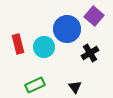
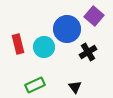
black cross: moved 2 px left, 1 px up
